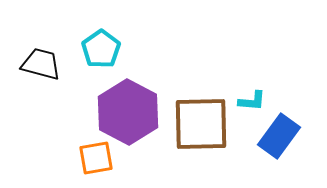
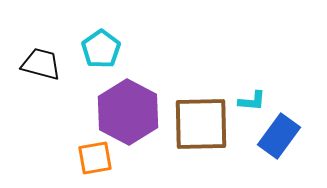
orange square: moved 1 px left
